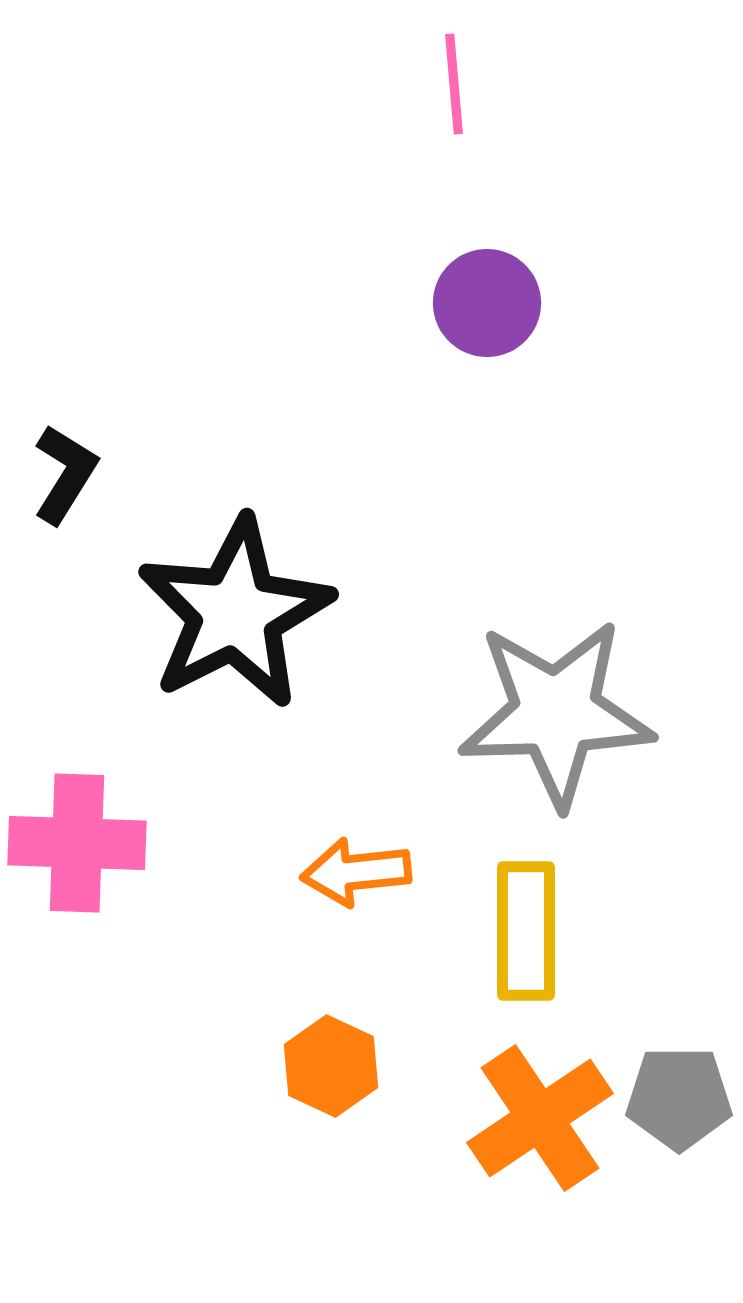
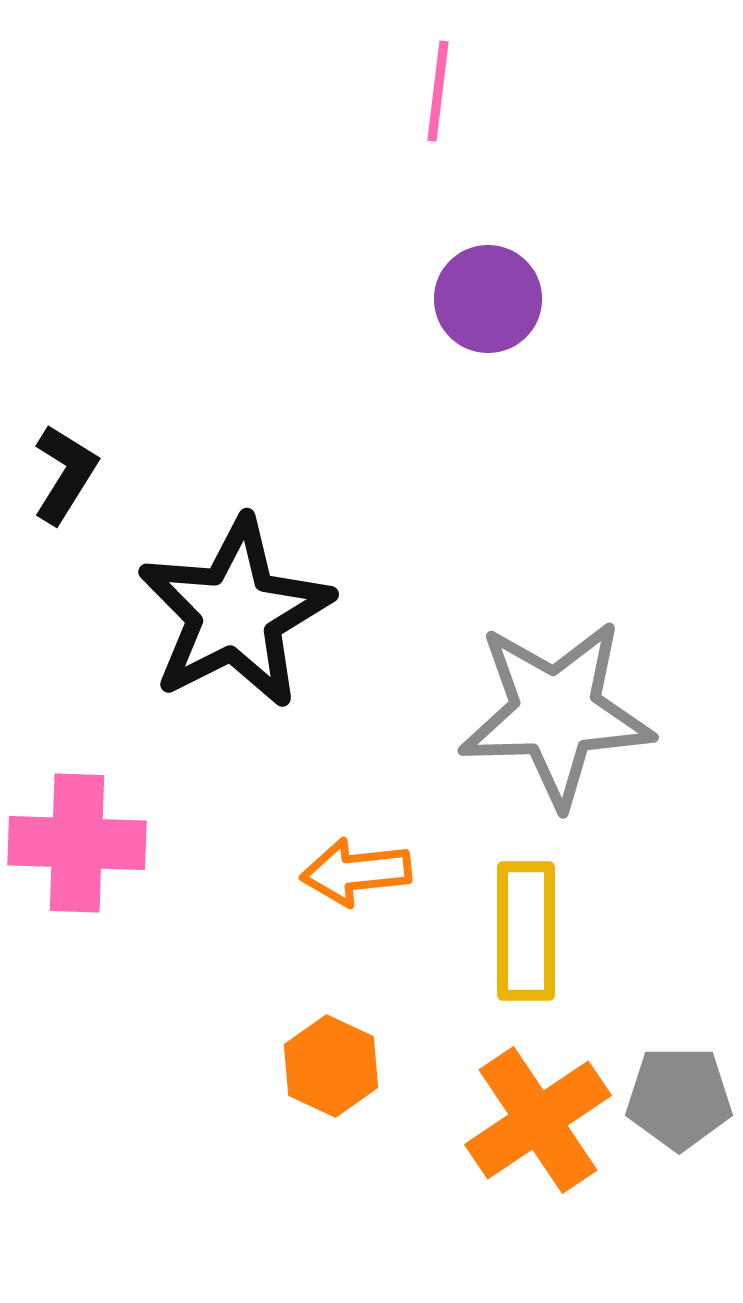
pink line: moved 16 px left, 7 px down; rotated 12 degrees clockwise
purple circle: moved 1 px right, 4 px up
orange cross: moved 2 px left, 2 px down
